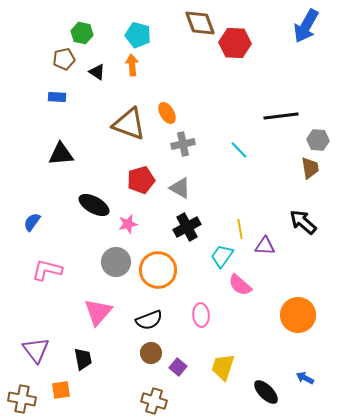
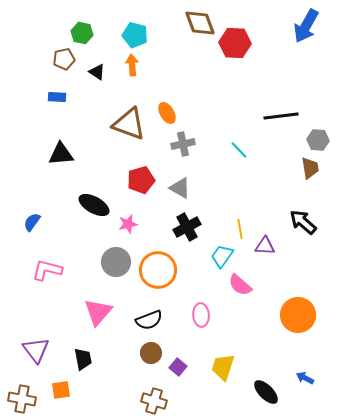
cyan pentagon at (138, 35): moved 3 px left
